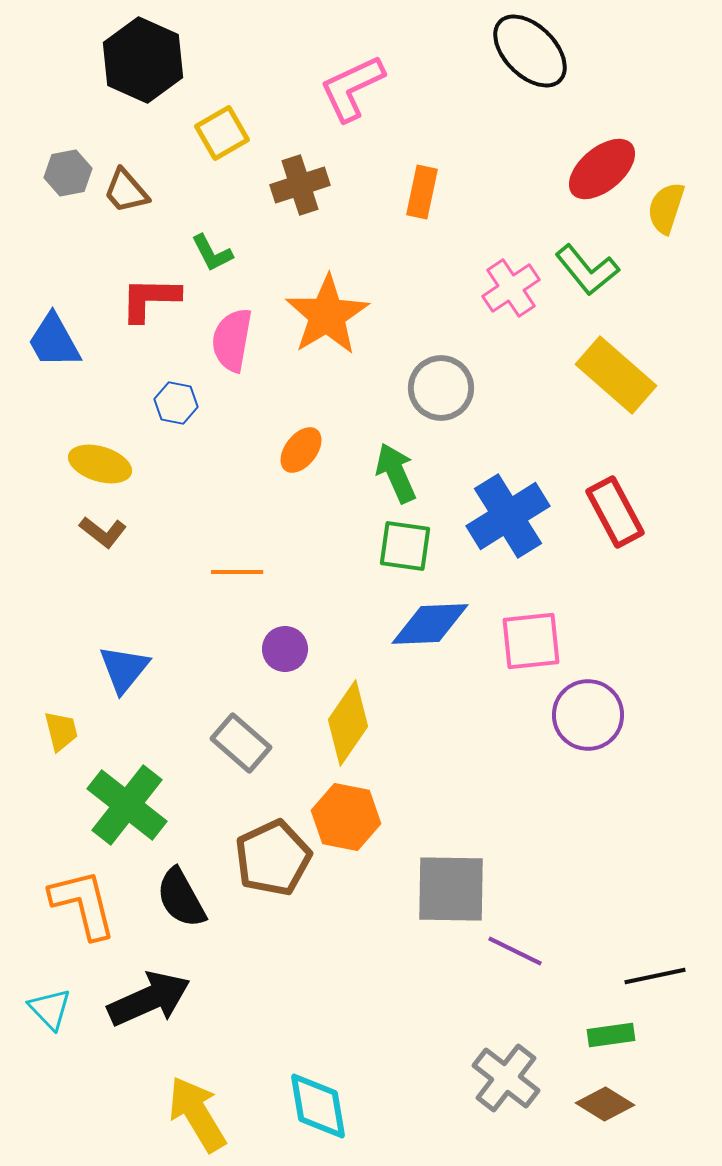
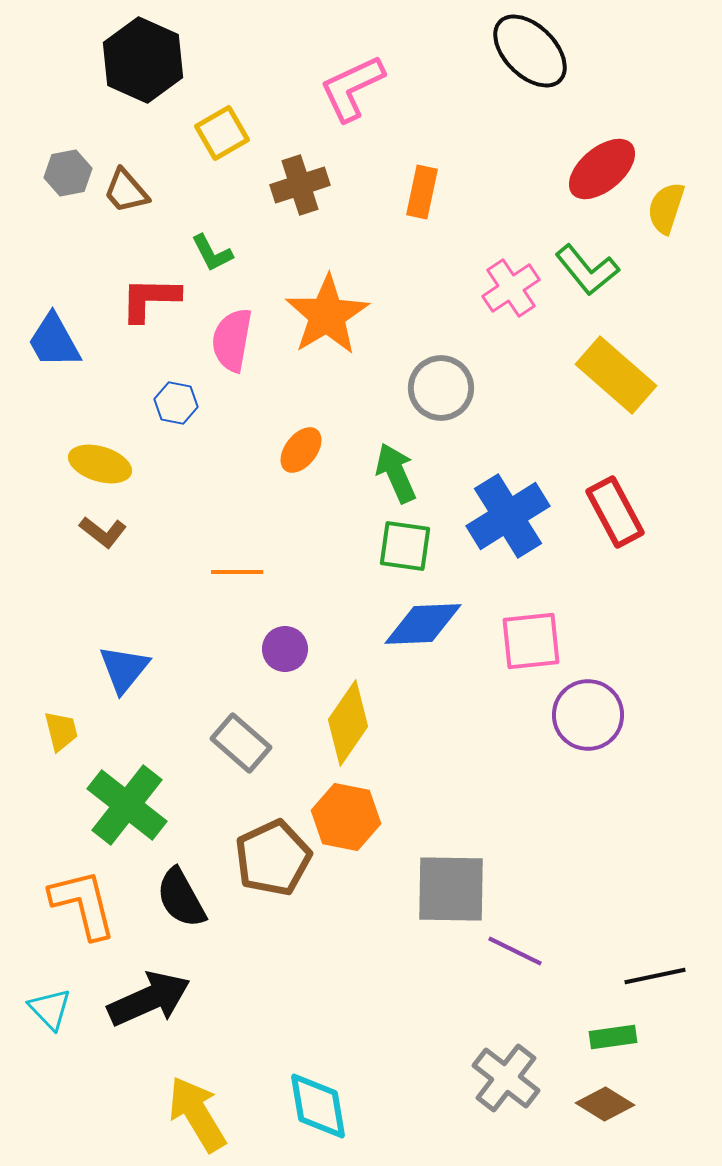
blue diamond at (430, 624): moved 7 px left
green rectangle at (611, 1035): moved 2 px right, 2 px down
